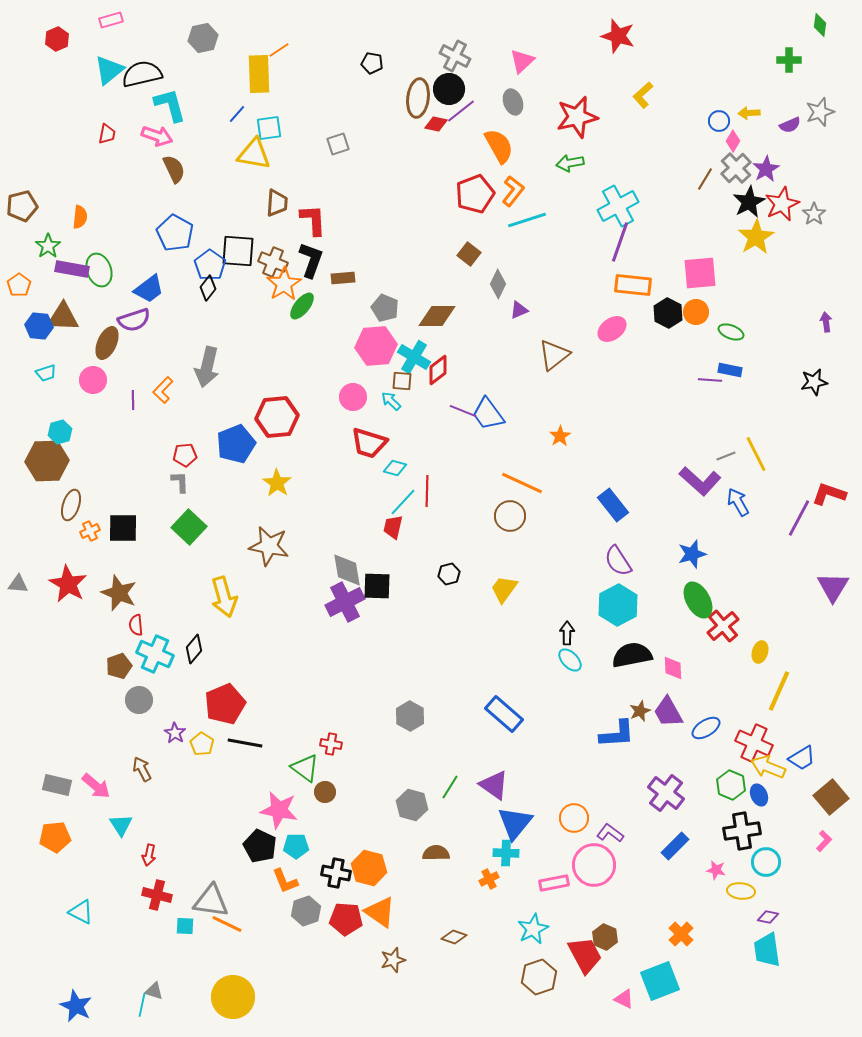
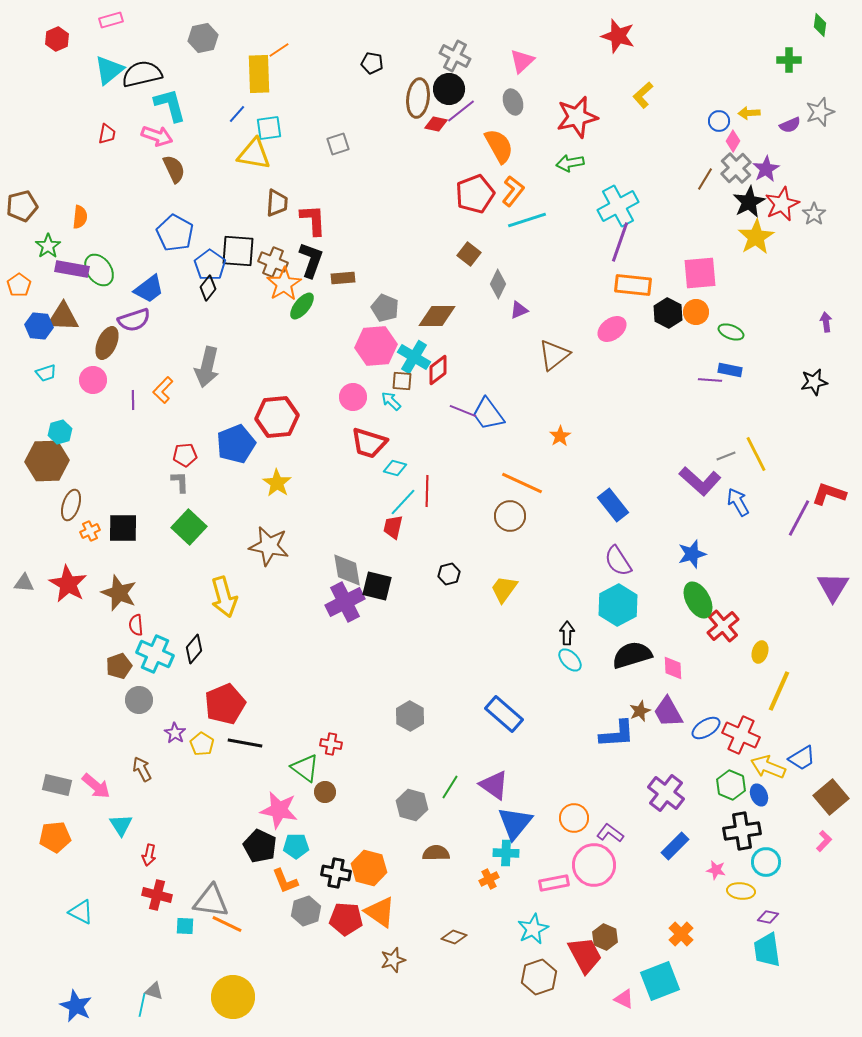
green ellipse at (99, 270): rotated 16 degrees counterclockwise
gray triangle at (18, 584): moved 6 px right, 1 px up
black square at (377, 586): rotated 12 degrees clockwise
black semicircle at (632, 655): rotated 6 degrees counterclockwise
red cross at (754, 743): moved 13 px left, 8 px up
